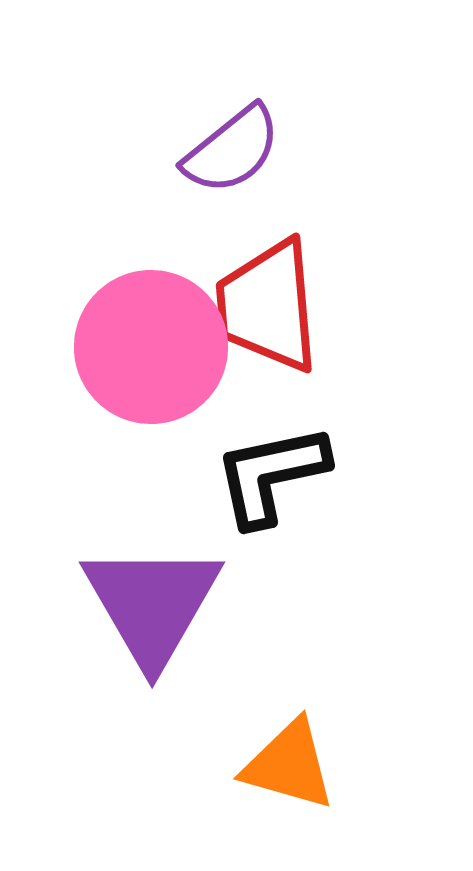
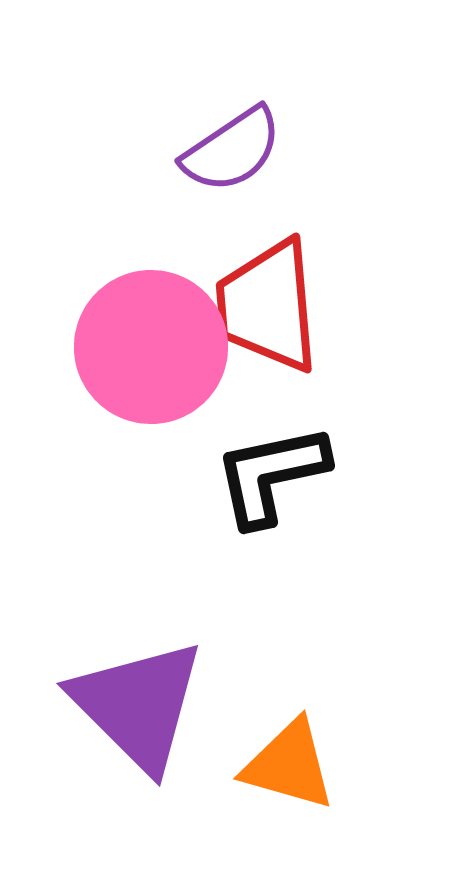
purple semicircle: rotated 5 degrees clockwise
purple triangle: moved 14 px left, 101 px down; rotated 15 degrees counterclockwise
